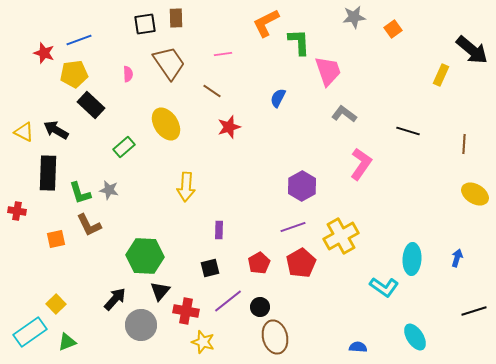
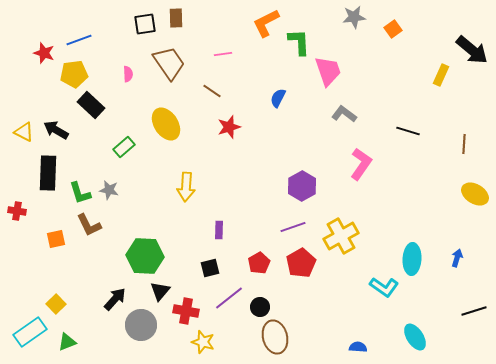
purple line at (228, 301): moved 1 px right, 3 px up
